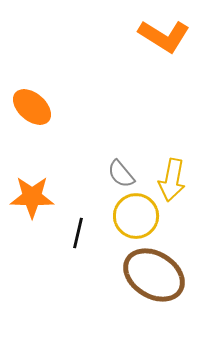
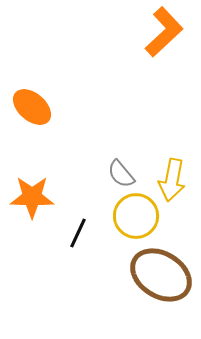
orange L-shape: moved 4 px up; rotated 75 degrees counterclockwise
black line: rotated 12 degrees clockwise
brown ellipse: moved 7 px right
